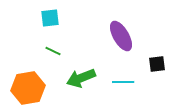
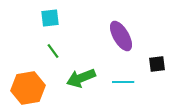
green line: rotated 28 degrees clockwise
